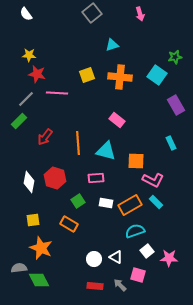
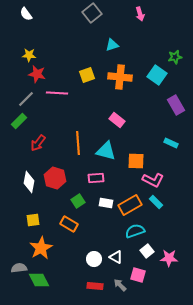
red arrow at (45, 137): moved 7 px left, 6 px down
cyan rectangle at (171, 143): rotated 40 degrees counterclockwise
orange star at (41, 248): rotated 20 degrees clockwise
